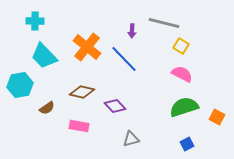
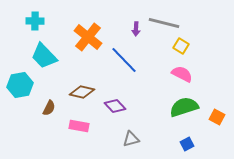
purple arrow: moved 4 px right, 2 px up
orange cross: moved 1 px right, 10 px up
blue line: moved 1 px down
brown semicircle: moved 2 px right; rotated 28 degrees counterclockwise
